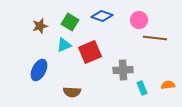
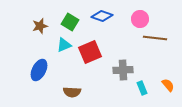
pink circle: moved 1 px right, 1 px up
orange semicircle: rotated 56 degrees clockwise
